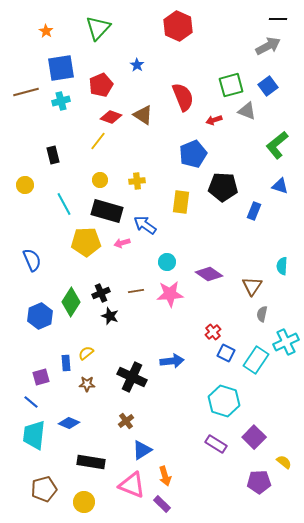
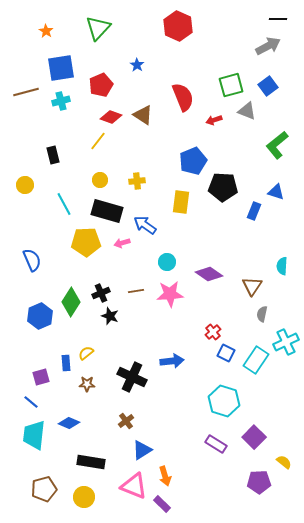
blue pentagon at (193, 154): moved 7 px down
blue triangle at (280, 186): moved 4 px left, 6 px down
pink triangle at (132, 485): moved 2 px right, 1 px down
yellow circle at (84, 502): moved 5 px up
